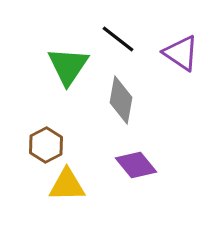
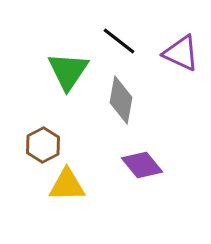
black line: moved 1 px right, 2 px down
purple triangle: rotated 9 degrees counterclockwise
green triangle: moved 5 px down
brown hexagon: moved 3 px left
purple diamond: moved 6 px right
